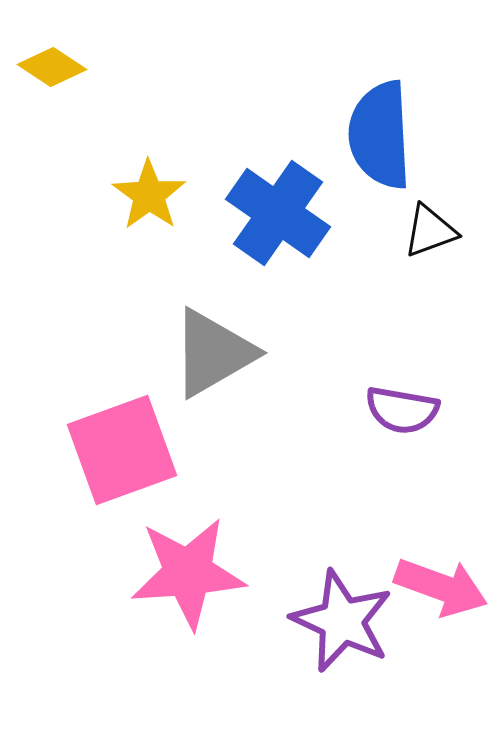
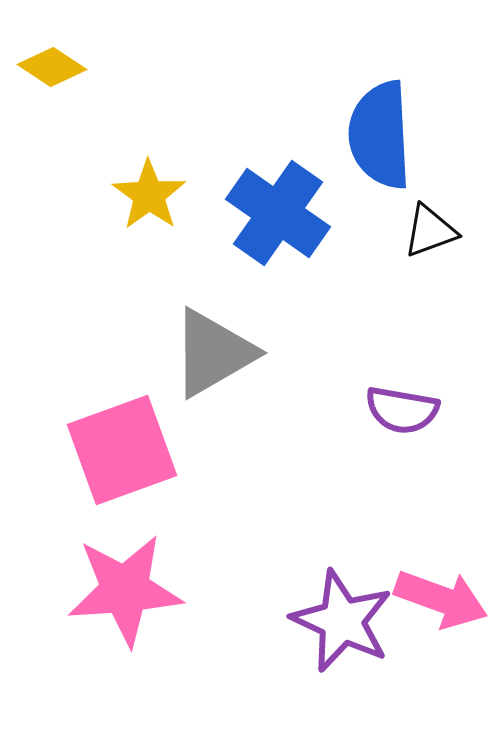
pink star: moved 63 px left, 17 px down
pink arrow: moved 12 px down
